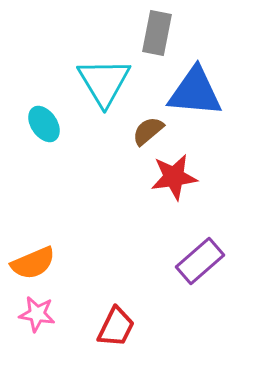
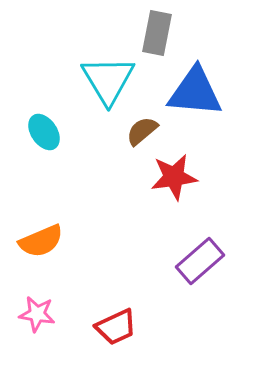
cyan triangle: moved 4 px right, 2 px up
cyan ellipse: moved 8 px down
brown semicircle: moved 6 px left
orange semicircle: moved 8 px right, 22 px up
red trapezoid: rotated 39 degrees clockwise
